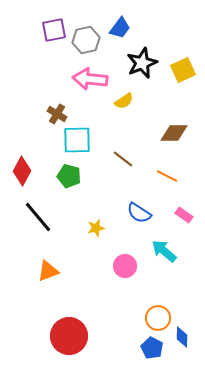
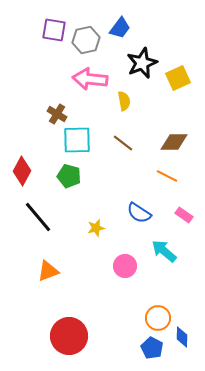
purple square: rotated 20 degrees clockwise
yellow square: moved 5 px left, 8 px down
yellow semicircle: rotated 66 degrees counterclockwise
brown diamond: moved 9 px down
brown line: moved 16 px up
